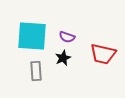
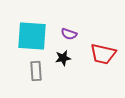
purple semicircle: moved 2 px right, 3 px up
black star: rotated 14 degrees clockwise
